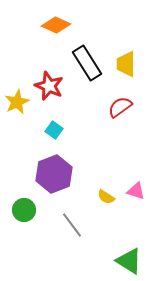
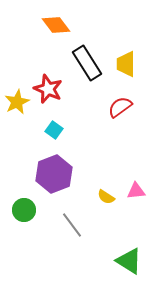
orange diamond: rotated 28 degrees clockwise
red star: moved 1 px left, 3 px down
pink triangle: rotated 24 degrees counterclockwise
